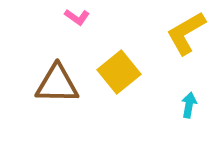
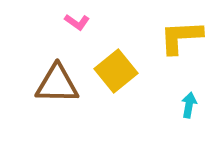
pink L-shape: moved 5 px down
yellow L-shape: moved 5 px left, 4 px down; rotated 27 degrees clockwise
yellow square: moved 3 px left, 1 px up
